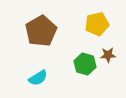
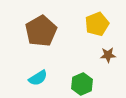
yellow pentagon: rotated 10 degrees counterclockwise
green hexagon: moved 3 px left, 20 px down; rotated 20 degrees clockwise
